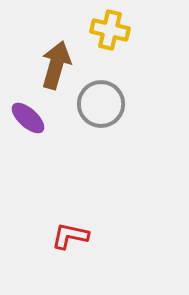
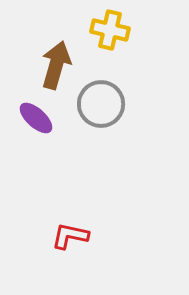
purple ellipse: moved 8 px right
